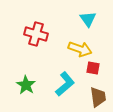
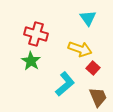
cyan triangle: moved 1 px up
red square: rotated 32 degrees clockwise
green star: moved 5 px right, 24 px up
brown trapezoid: rotated 15 degrees counterclockwise
